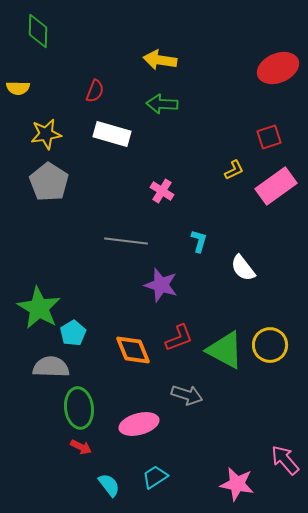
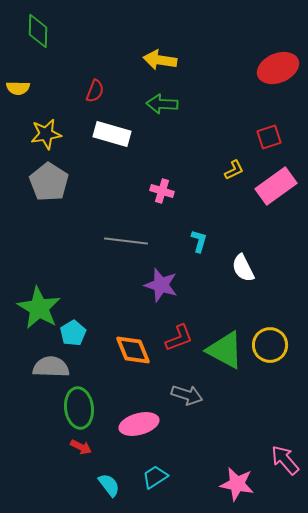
pink cross: rotated 15 degrees counterclockwise
white semicircle: rotated 12 degrees clockwise
